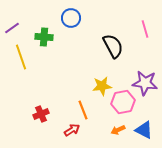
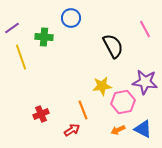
pink line: rotated 12 degrees counterclockwise
purple star: moved 1 px up
blue triangle: moved 1 px left, 1 px up
